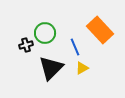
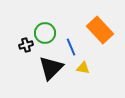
blue line: moved 4 px left
yellow triangle: moved 1 px right; rotated 40 degrees clockwise
